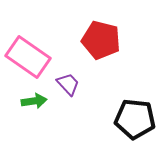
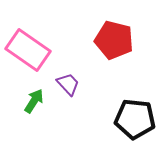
red pentagon: moved 13 px right
pink rectangle: moved 7 px up
green arrow: rotated 50 degrees counterclockwise
